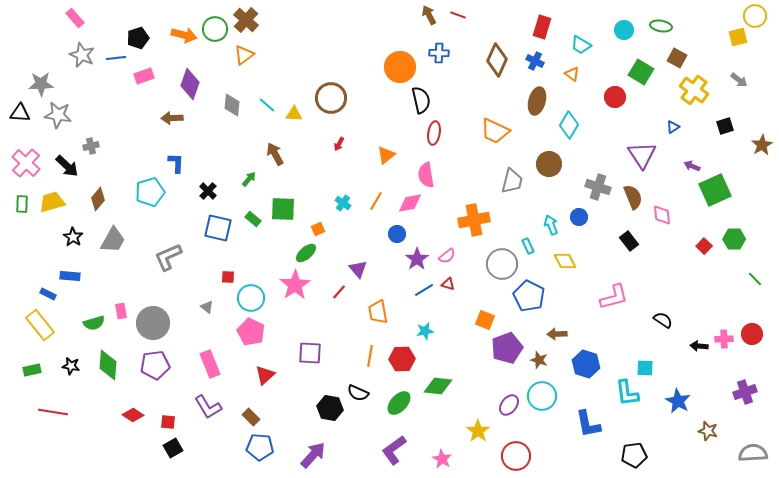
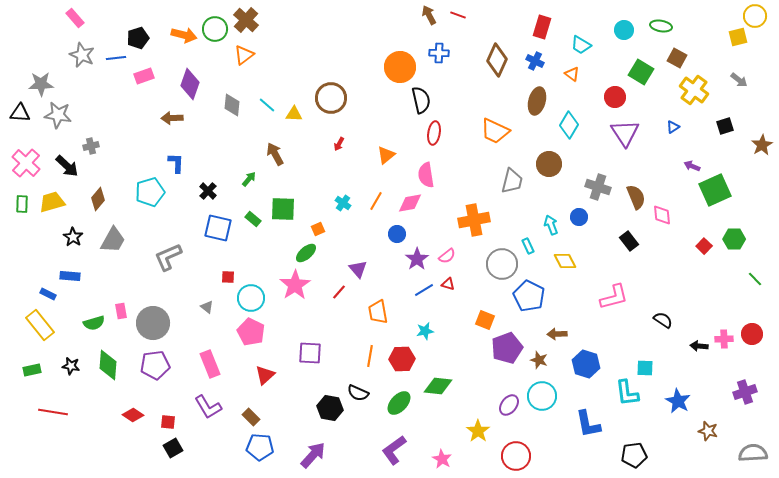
purple triangle at (642, 155): moved 17 px left, 22 px up
brown semicircle at (633, 197): moved 3 px right
